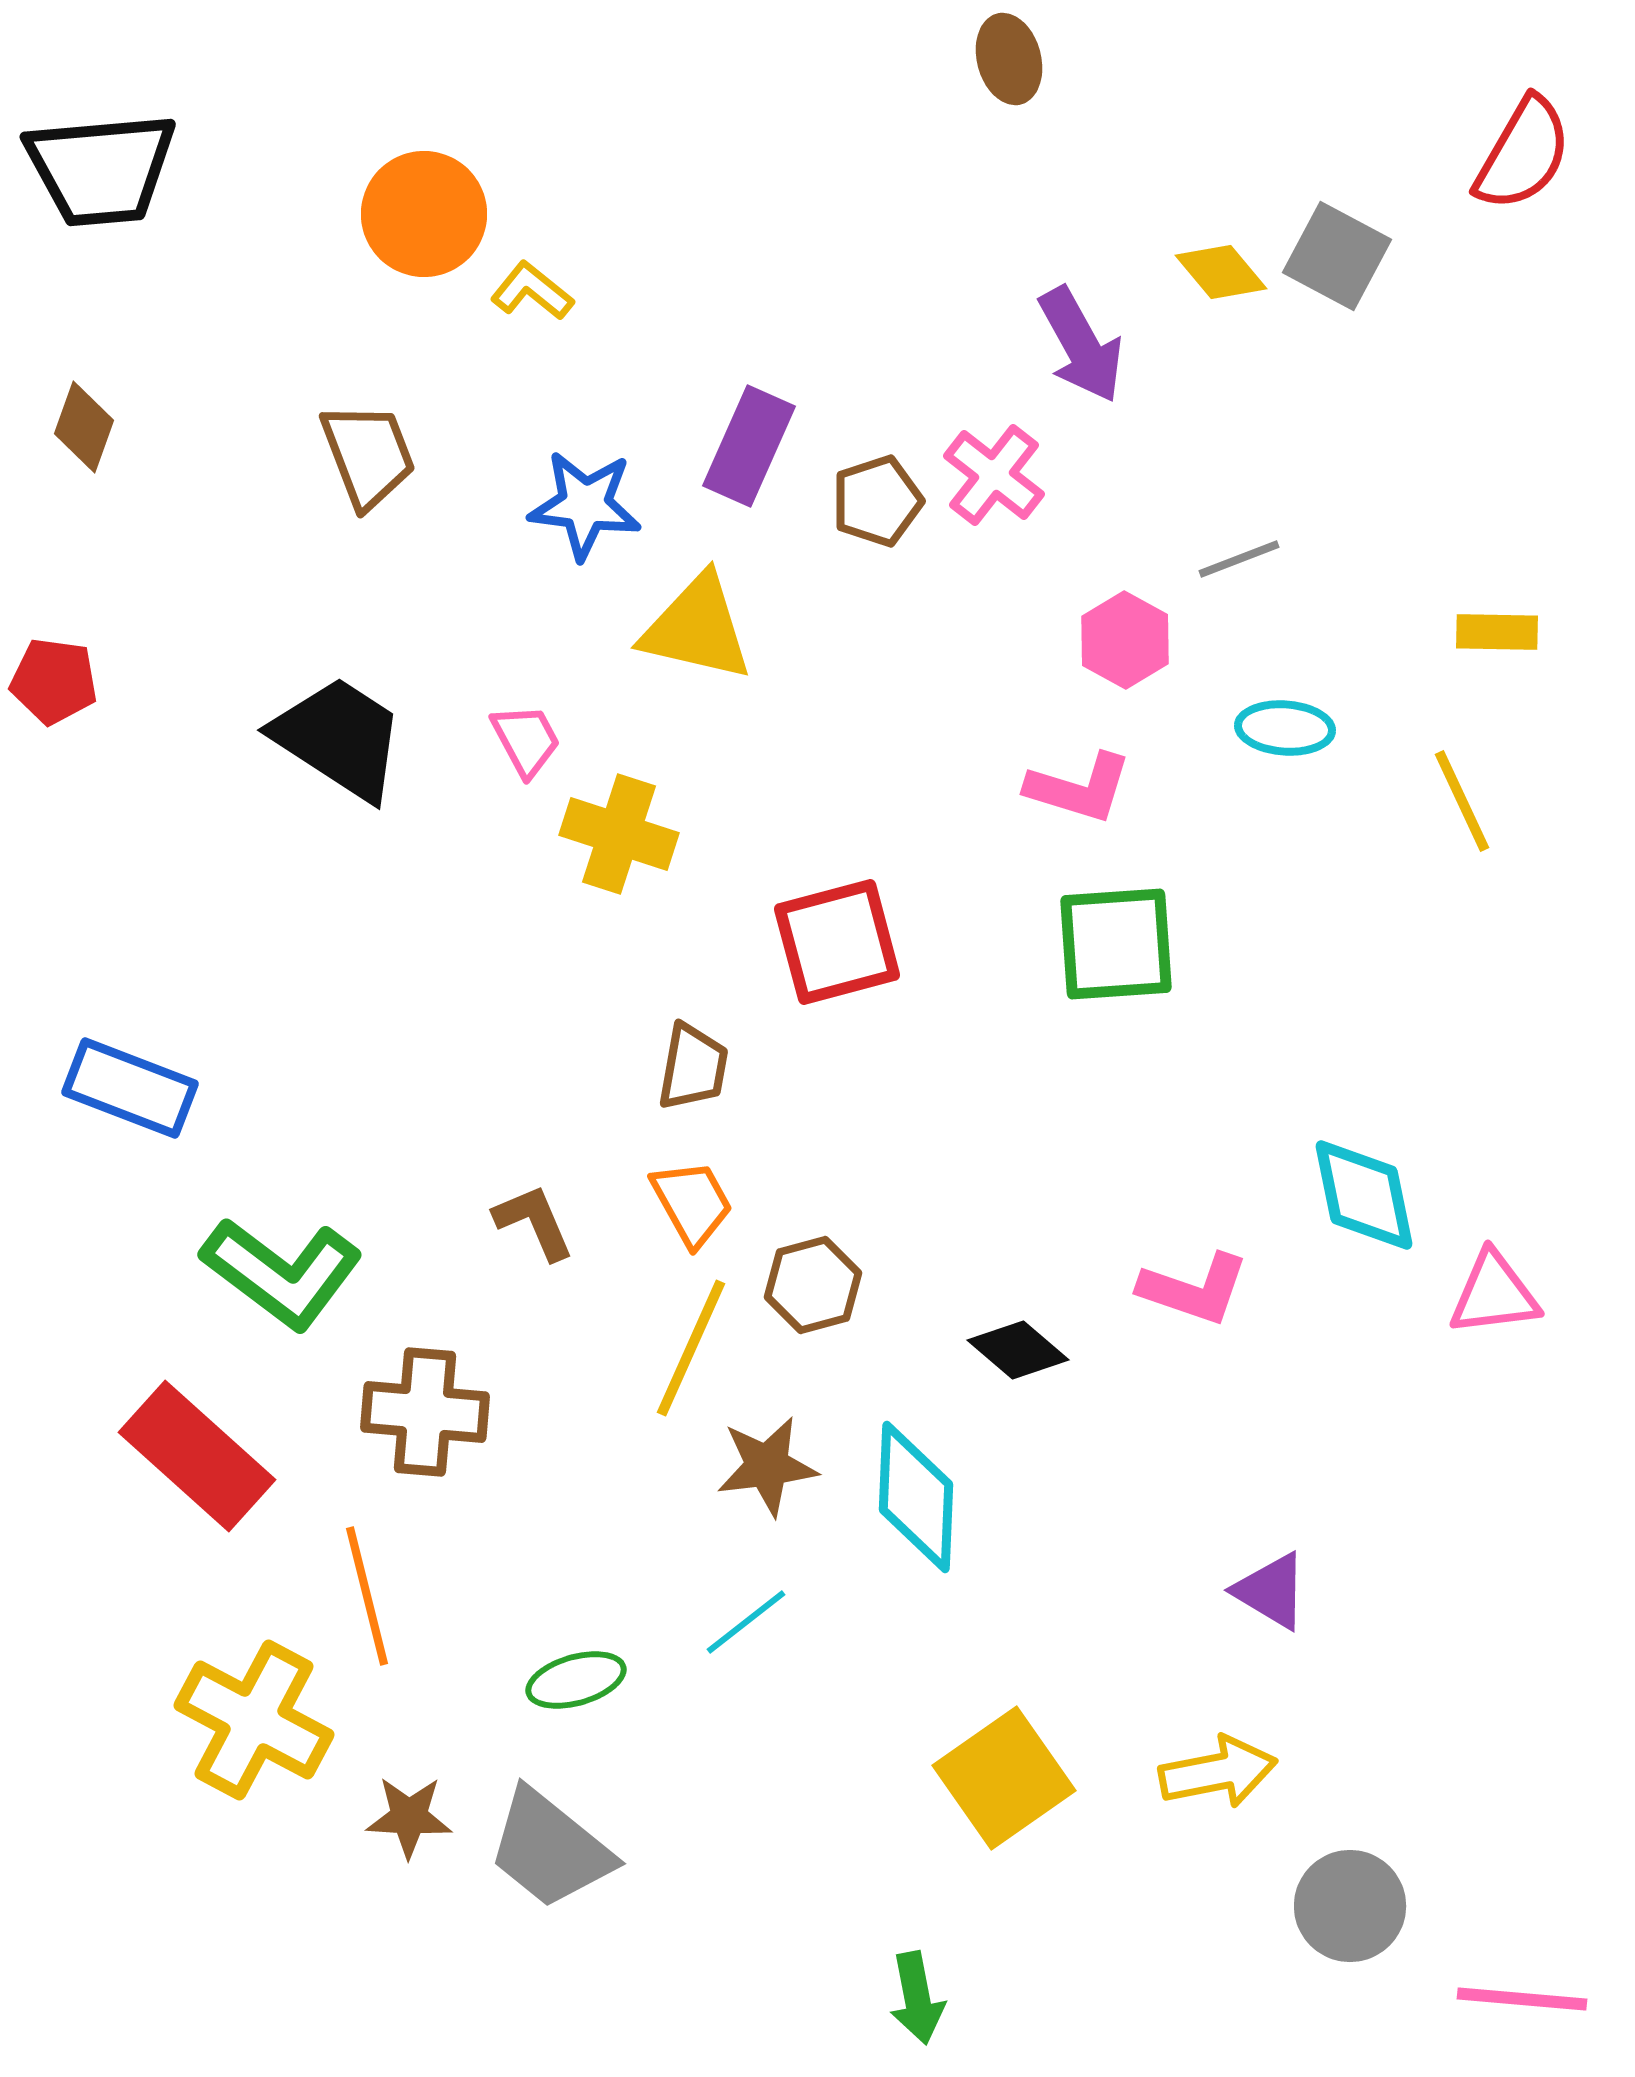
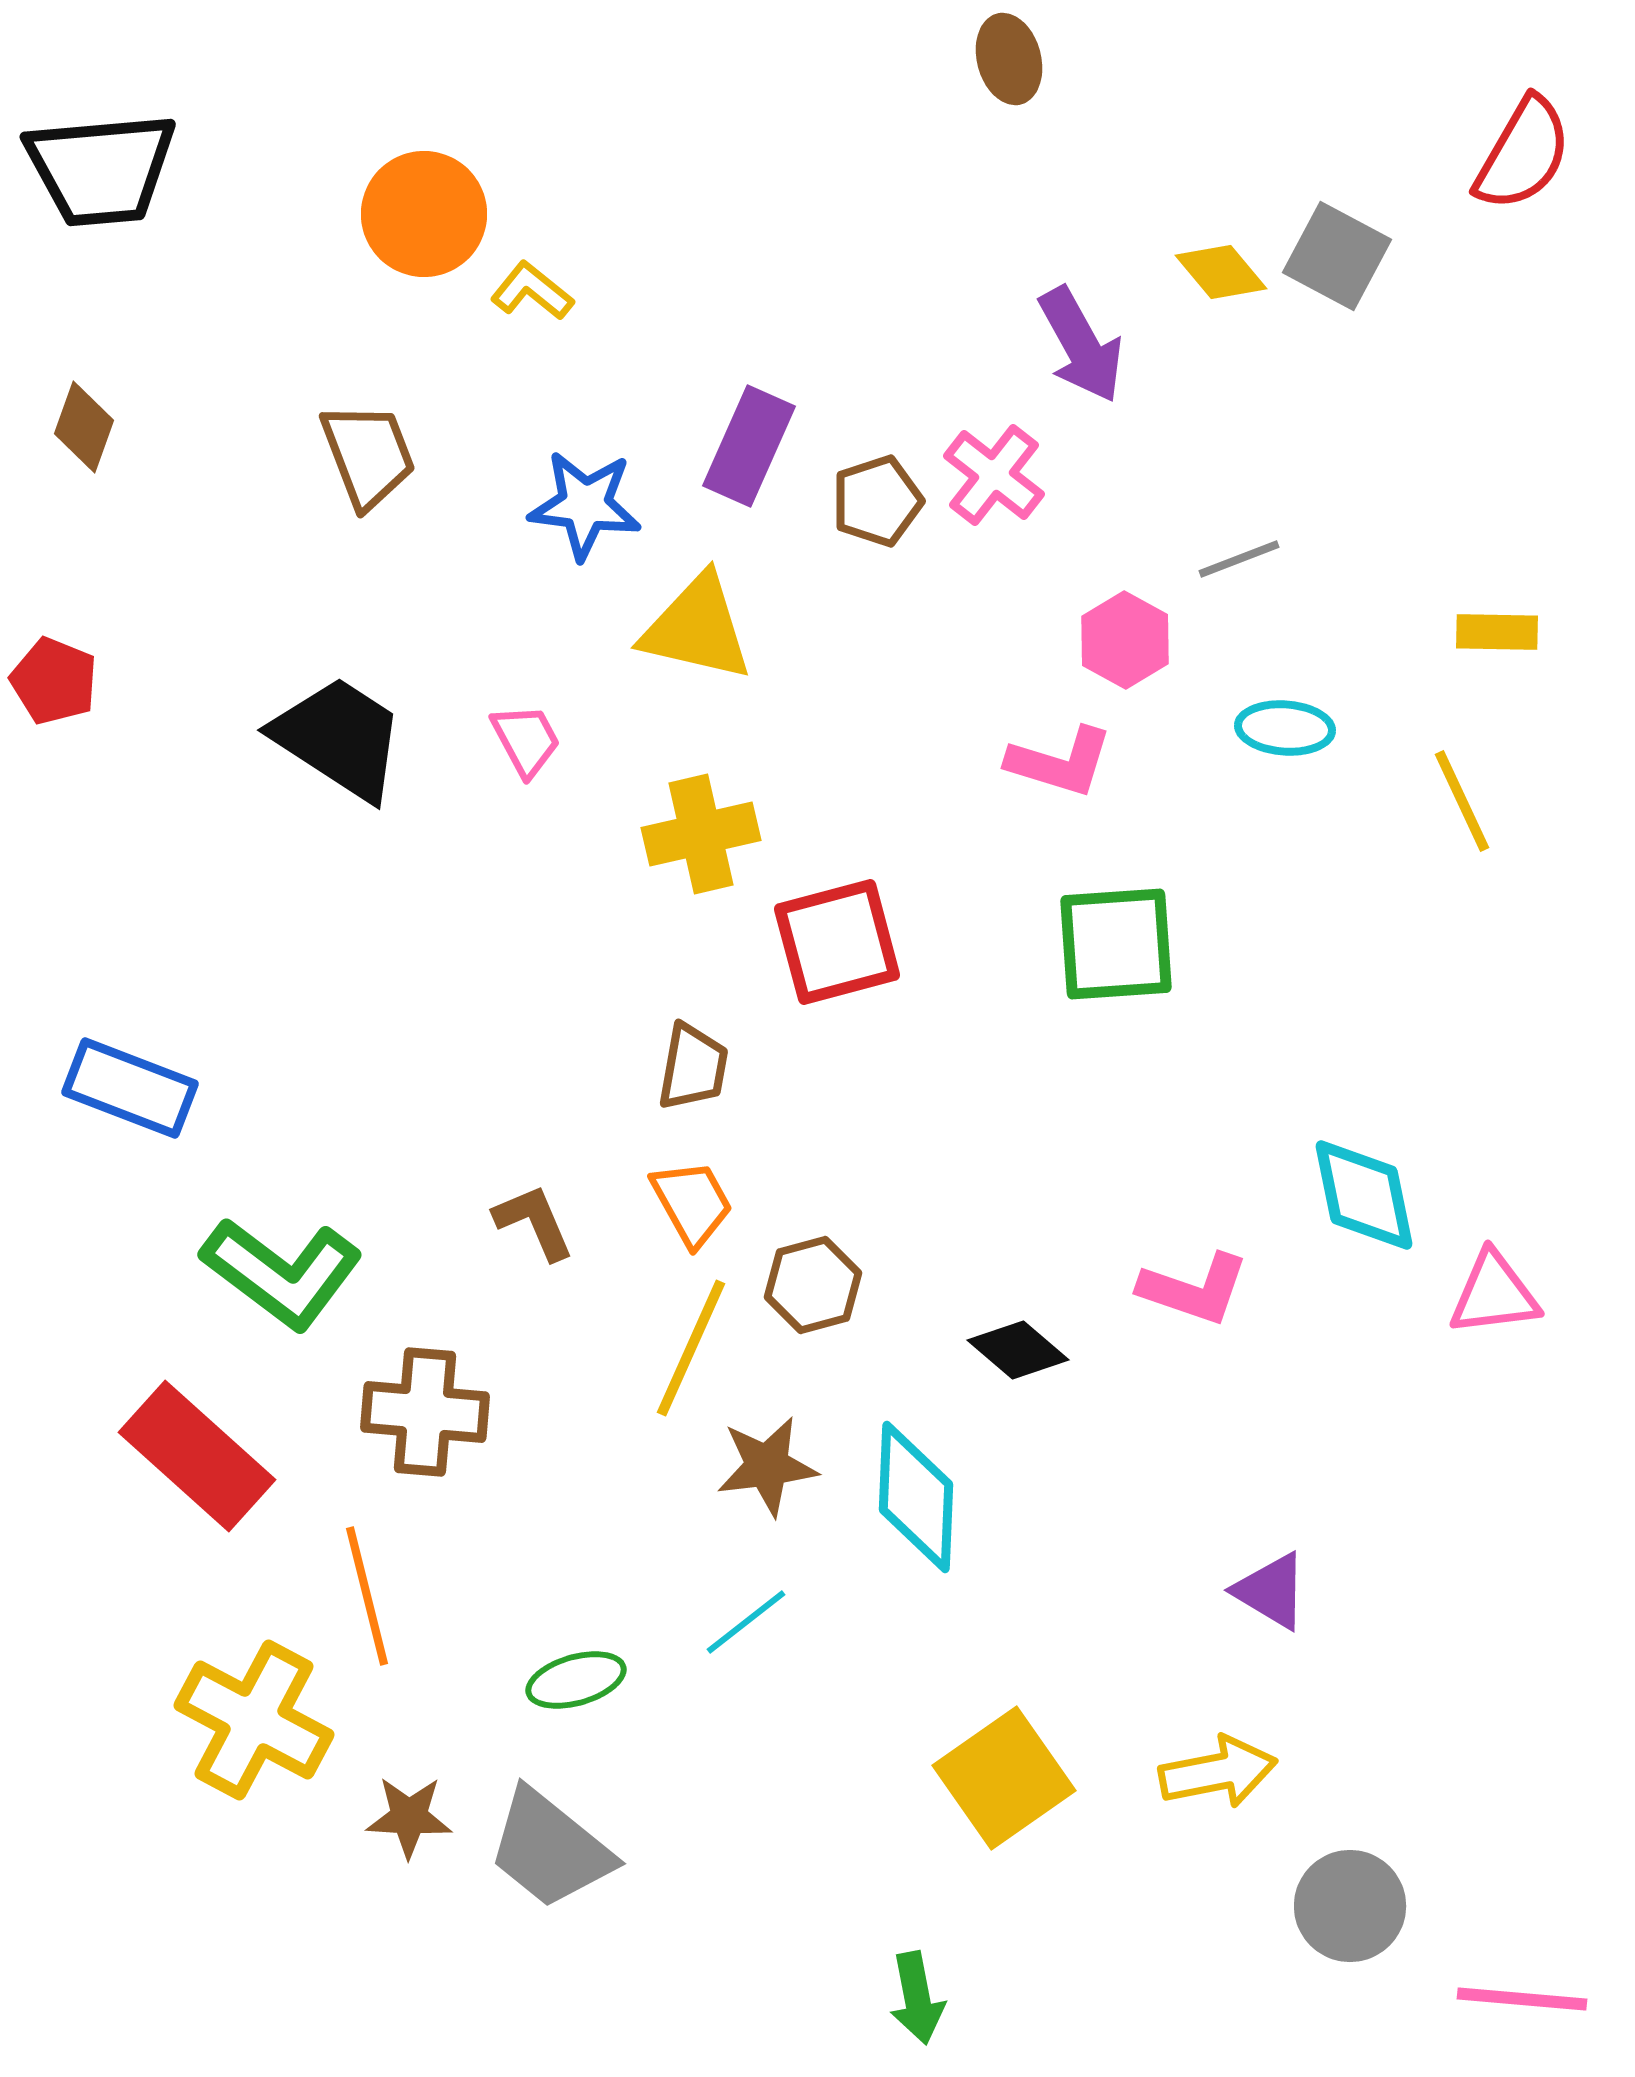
red pentagon at (54, 681): rotated 14 degrees clockwise
pink L-shape at (1079, 788): moved 19 px left, 26 px up
yellow cross at (619, 834): moved 82 px right; rotated 31 degrees counterclockwise
